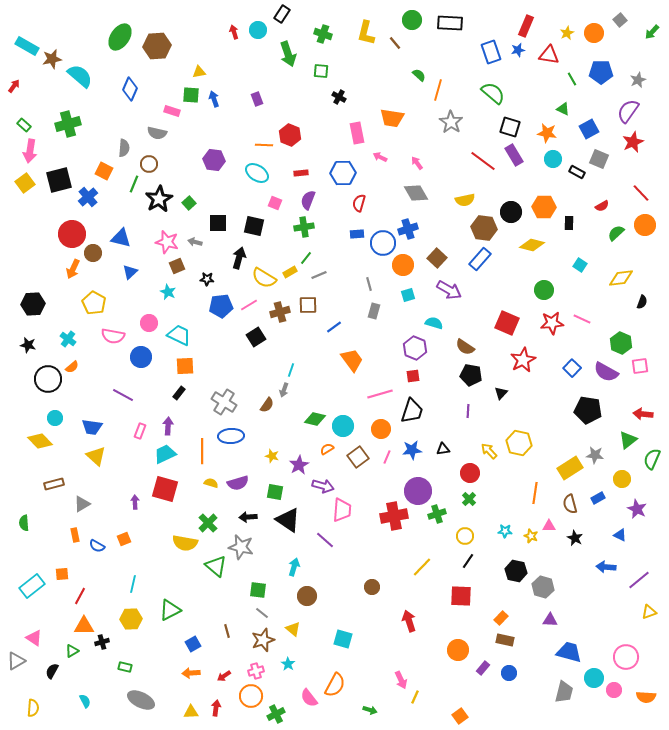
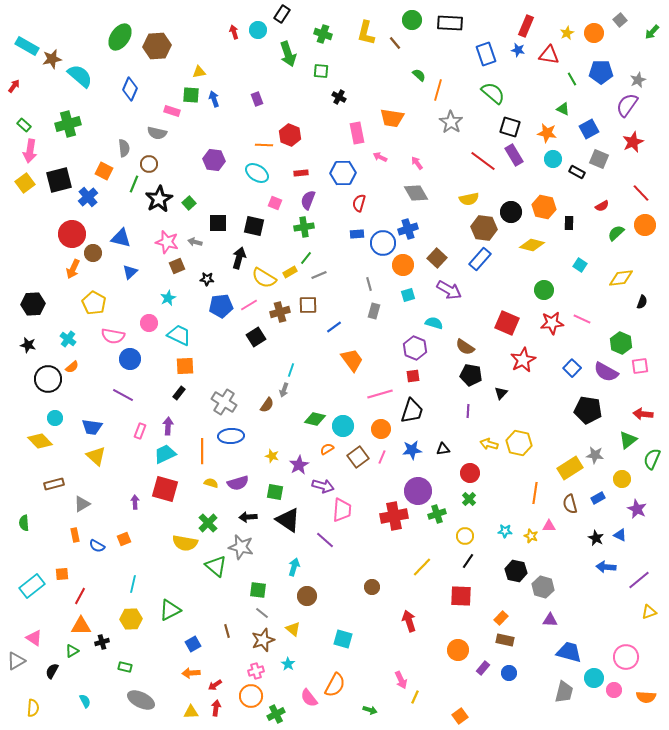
blue star at (518, 50): rotated 24 degrees clockwise
blue rectangle at (491, 52): moved 5 px left, 2 px down
purple semicircle at (628, 111): moved 1 px left, 6 px up
gray semicircle at (124, 148): rotated 12 degrees counterclockwise
yellow semicircle at (465, 200): moved 4 px right, 1 px up
orange hexagon at (544, 207): rotated 10 degrees clockwise
cyan star at (168, 292): moved 6 px down; rotated 21 degrees clockwise
blue circle at (141, 357): moved 11 px left, 2 px down
yellow arrow at (489, 451): moved 7 px up; rotated 30 degrees counterclockwise
pink line at (387, 457): moved 5 px left
black star at (575, 538): moved 21 px right
orange triangle at (84, 626): moved 3 px left
red arrow at (224, 676): moved 9 px left, 9 px down
